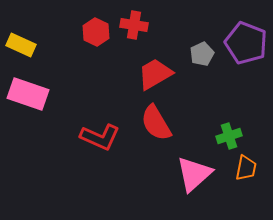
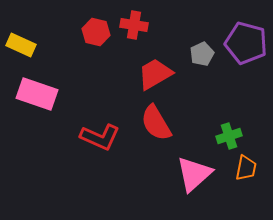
red hexagon: rotated 12 degrees counterclockwise
purple pentagon: rotated 6 degrees counterclockwise
pink rectangle: moved 9 px right
